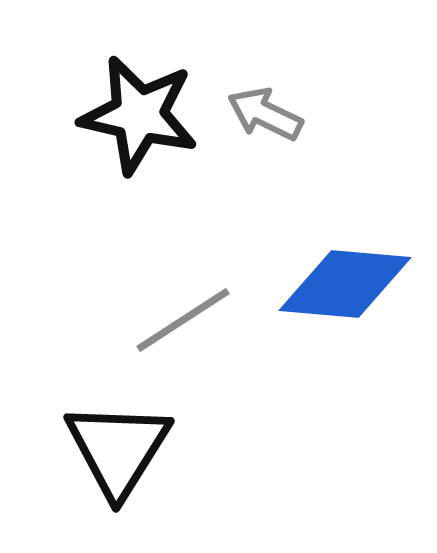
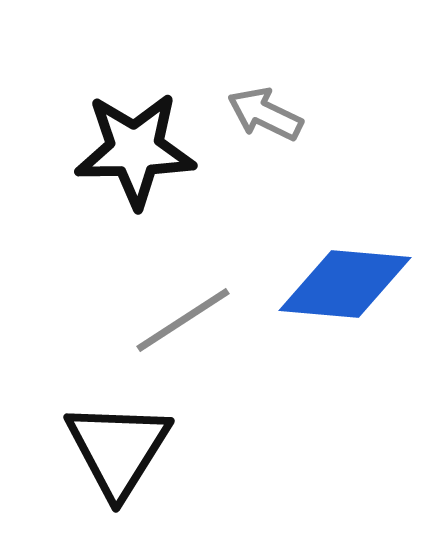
black star: moved 4 px left, 35 px down; rotated 14 degrees counterclockwise
